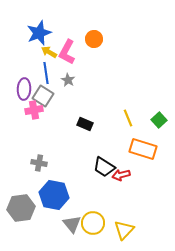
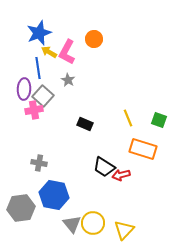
blue line: moved 8 px left, 5 px up
gray square: rotated 10 degrees clockwise
green square: rotated 28 degrees counterclockwise
